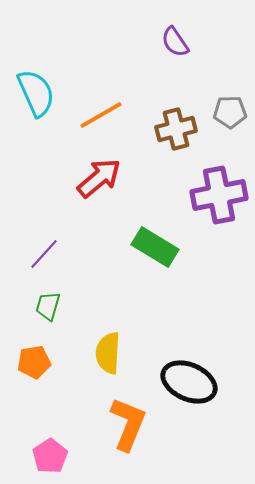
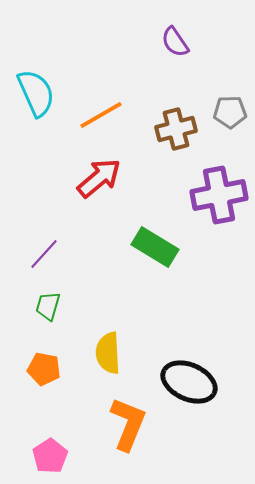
yellow semicircle: rotated 6 degrees counterclockwise
orange pentagon: moved 10 px right, 7 px down; rotated 20 degrees clockwise
